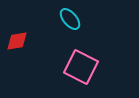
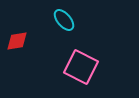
cyan ellipse: moved 6 px left, 1 px down
